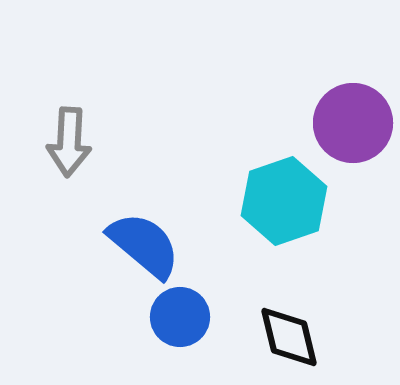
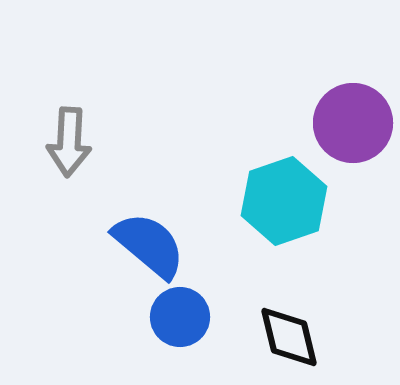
blue semicircle: moved 5 px right
